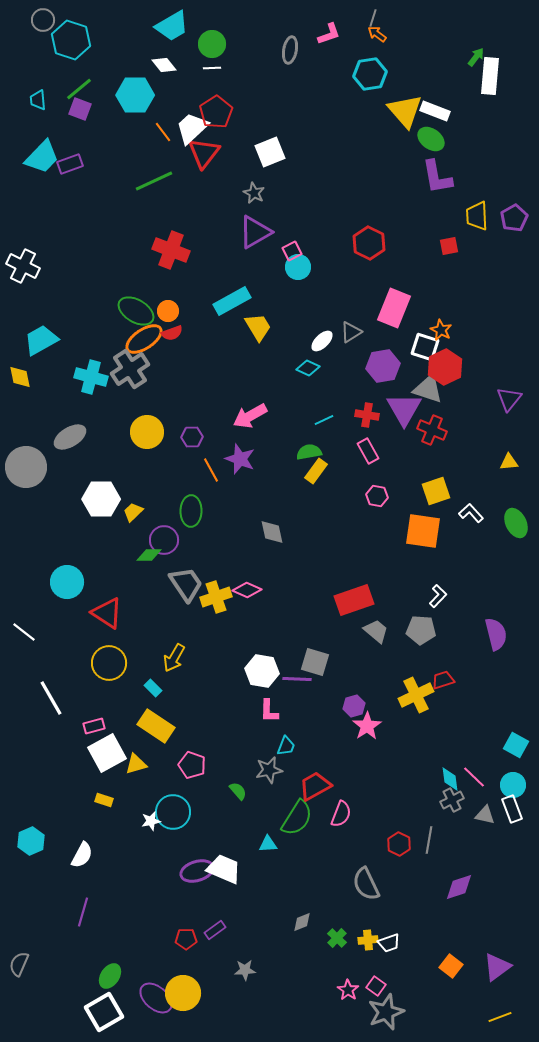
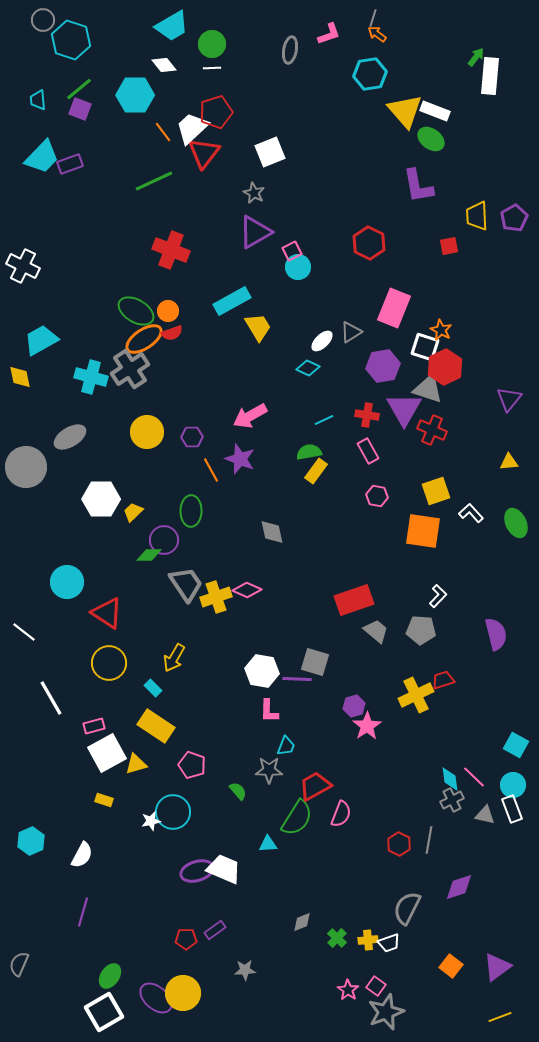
red pentagon at (216, 112): rotated 16 degrees clockwise
purple L-shape at (437, 177): moved 19 px left, 9 px down
gray star at (269, 770): rotated 12 degrees clockwise
gray semicircle at (366, 884): moved 41 px right, 24 px down; rotated 52 degrees clockwise
